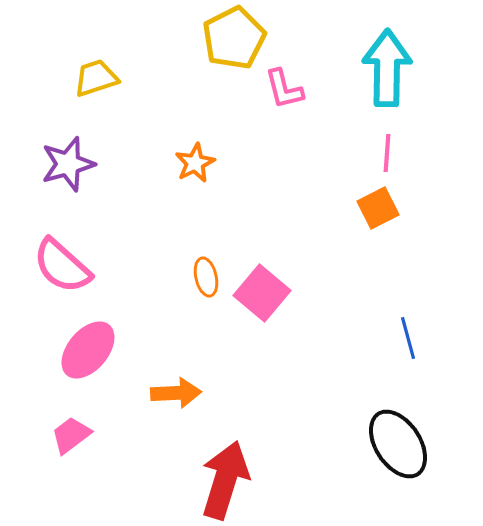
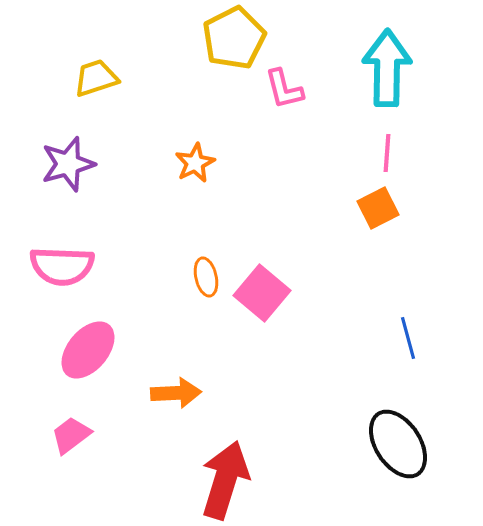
pink semicircle: rotated 40 degrees counterclockwise
